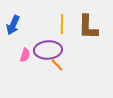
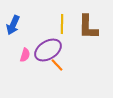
purple ellipse: rotated 28 degrees counterclockwise
